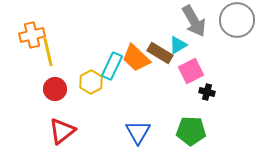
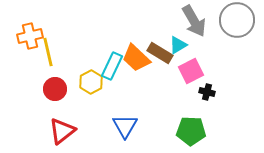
orange cross: moved 2 px left, 1 px down
blue triangle: moved 13 px left, 6 px up
